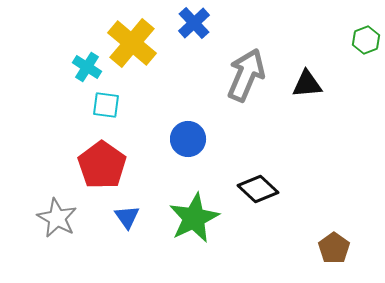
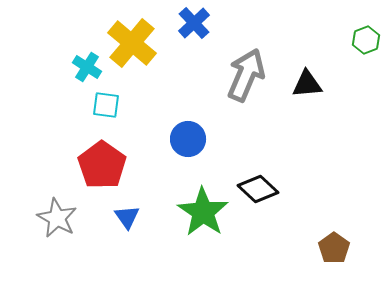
green star: moved 9 px right, 6 px up; rotated 12 degrees counterclockwise
